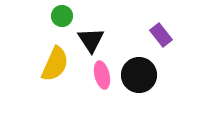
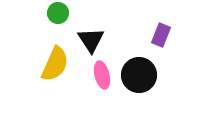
green circle: moved 4 px left, 3 px up
purple rectangle: rotated 60 degrees clockwise
